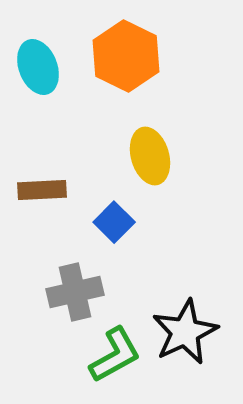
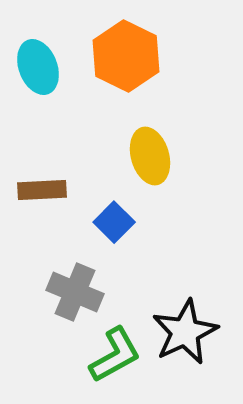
gray cross: rotated 36 degrees clockwise
